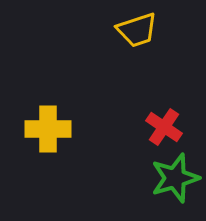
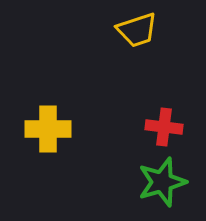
red cross: rotated 27 degrees counterclockwise
green star: moved 13 px left, 4 px down
